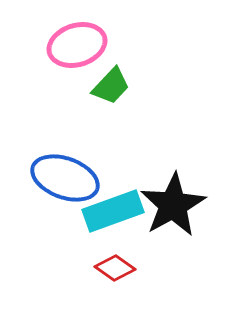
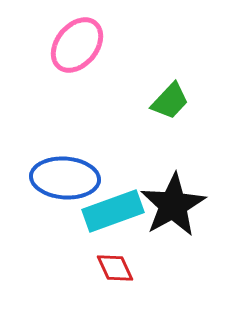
pink ellipse: rotated 34 degrees counterclockwise
green trapezoid: moved 59 px right, 15 px down
blue ellipse: rotated 16 degrees counterclockwise
red diamond: rotated 30 degrees clockwise
